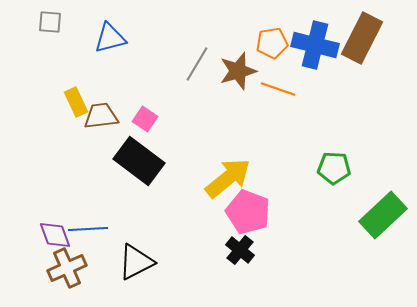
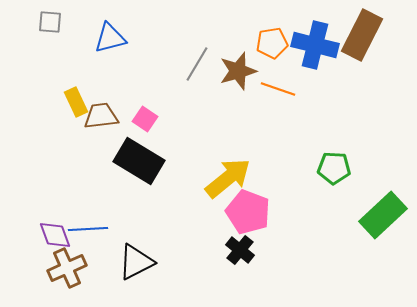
brown rectangle: moved 3 px up
black rectangle: rotated 6 degrees counterclockwise
